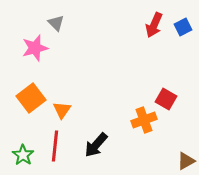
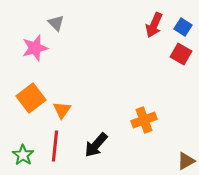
blue square: rotated 30 degrees counterclockwise
red square: moved 15 px right, 45 px up
